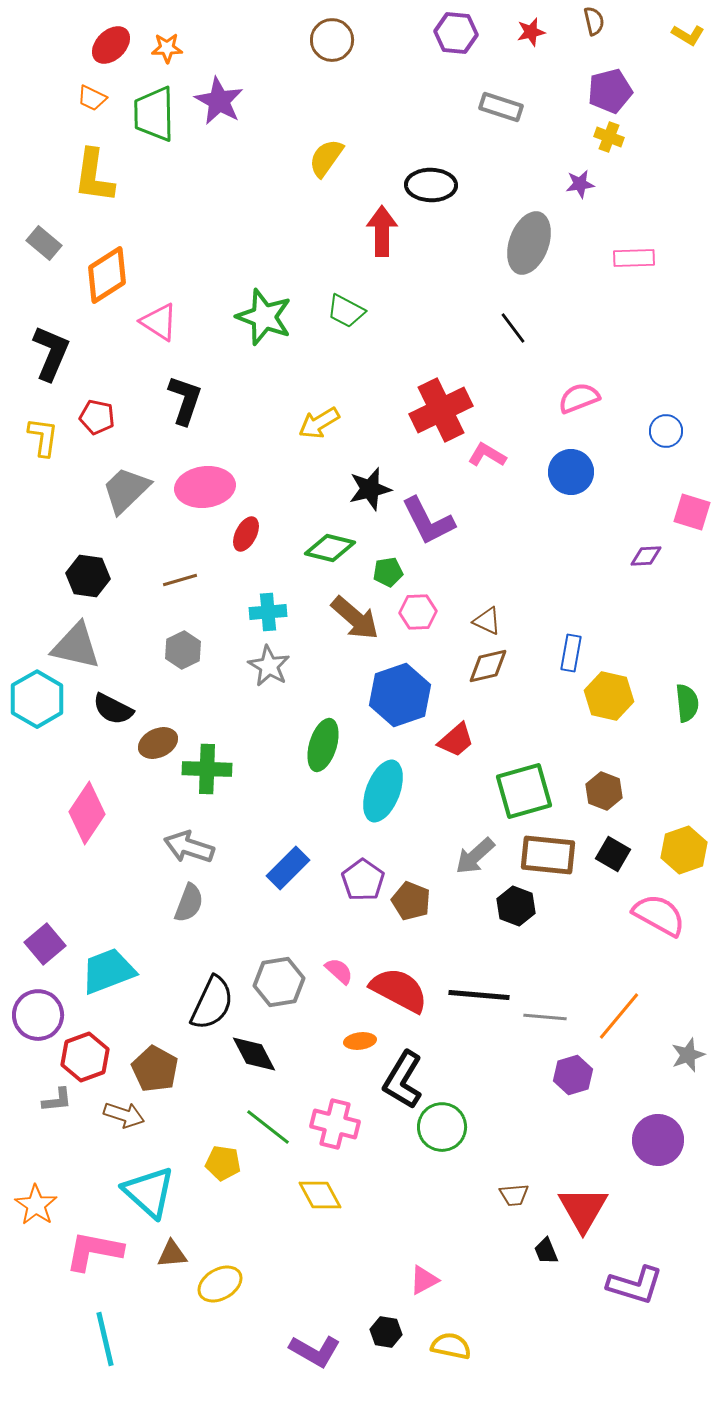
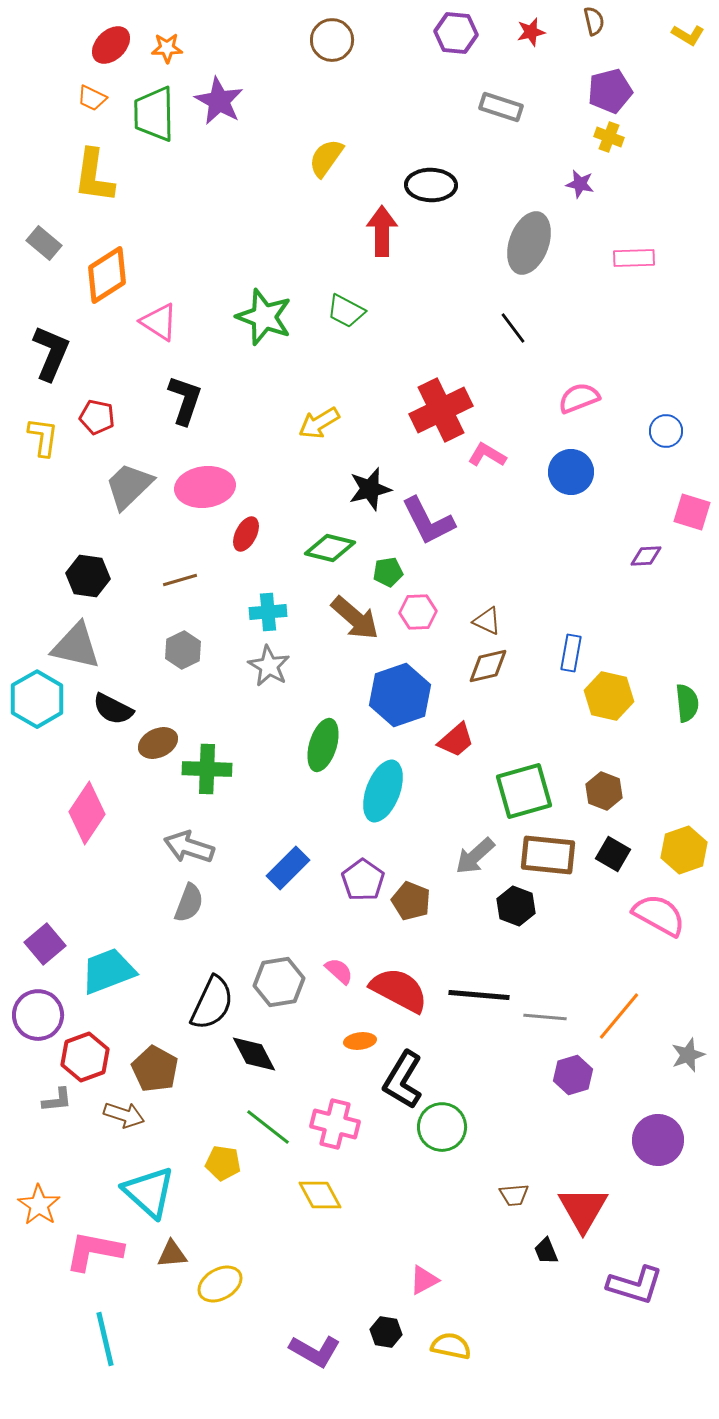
purple star at (580, 184): rotated 20 degrees clockwise
gray trapezoid at (126, 490): moved 3 px right, 4 px up
orange star at (36, 1205): moved 3 px right
